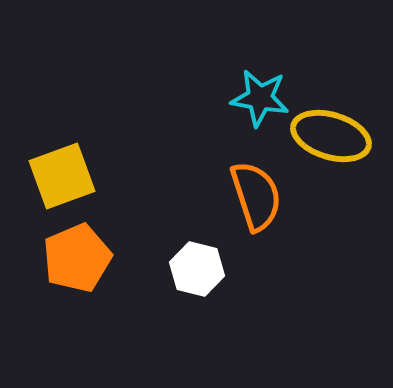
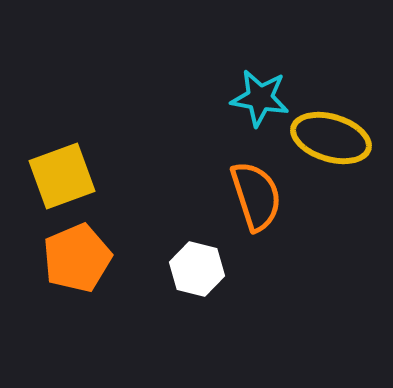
yellow ellipse: moved 2 px down
